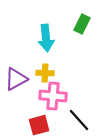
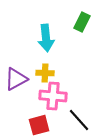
green rectangle: moved 2 px up
